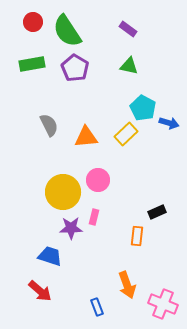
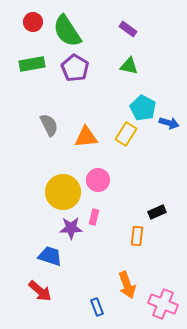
yellow rectangle: rotated 15 degrees counterclockwise
